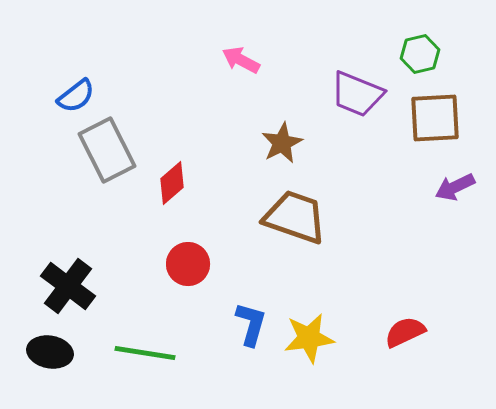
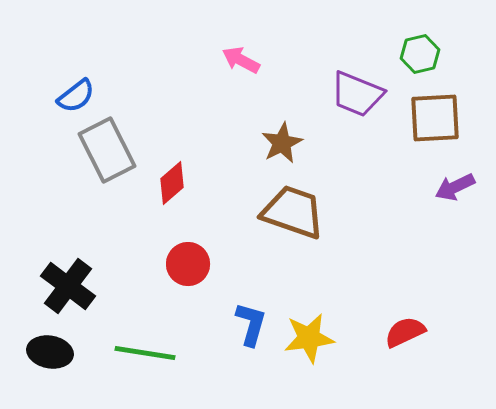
brown trapezoid: moved 2 px left, 5 px up
